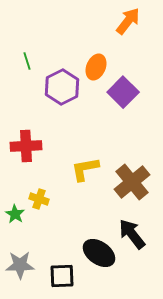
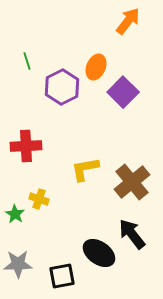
gray star: moved 2 px left, 1 px up
black square: rotated 8 degrees counterclockwise
